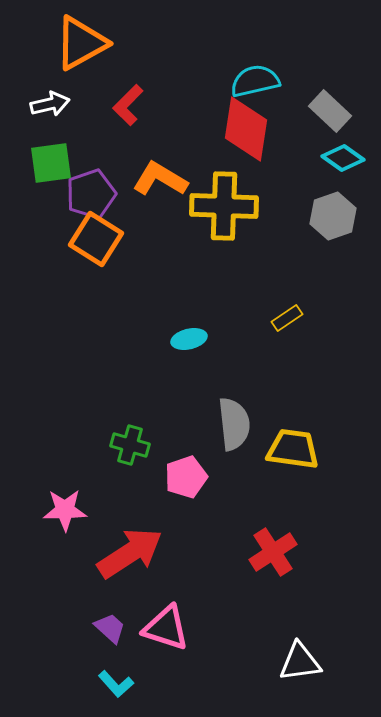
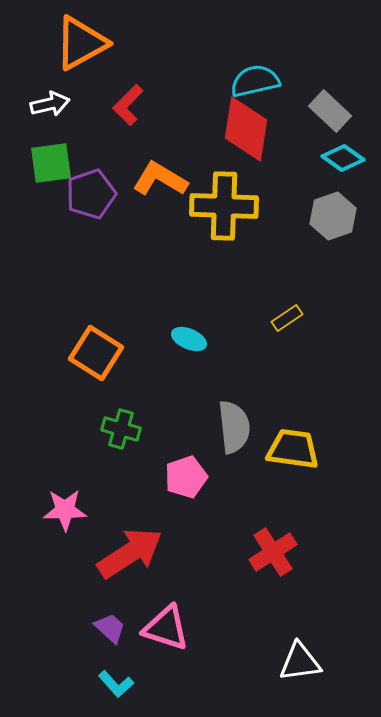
orange square: moved 114 px down
cyan ellipse: rotated 36 degrees clockwise
gray semicircle: moved 3 px down
green cross: moved 9 px left, 16 px up
